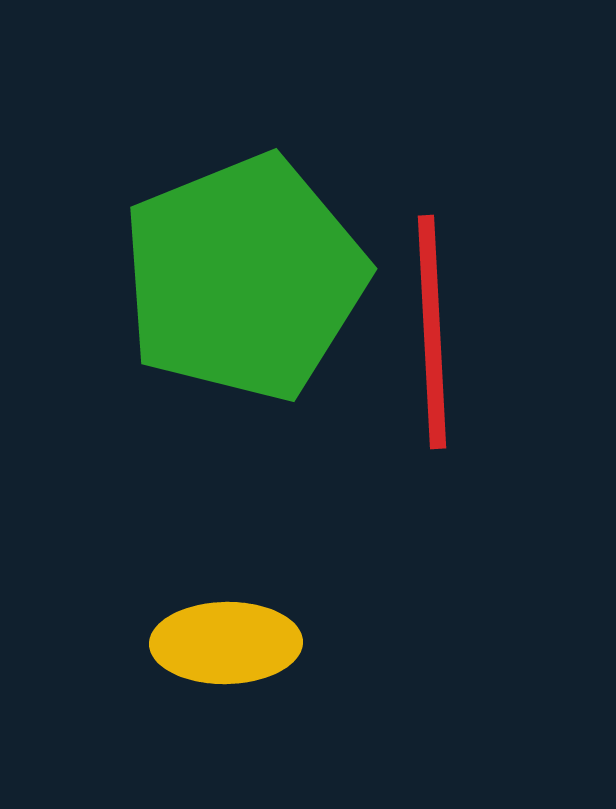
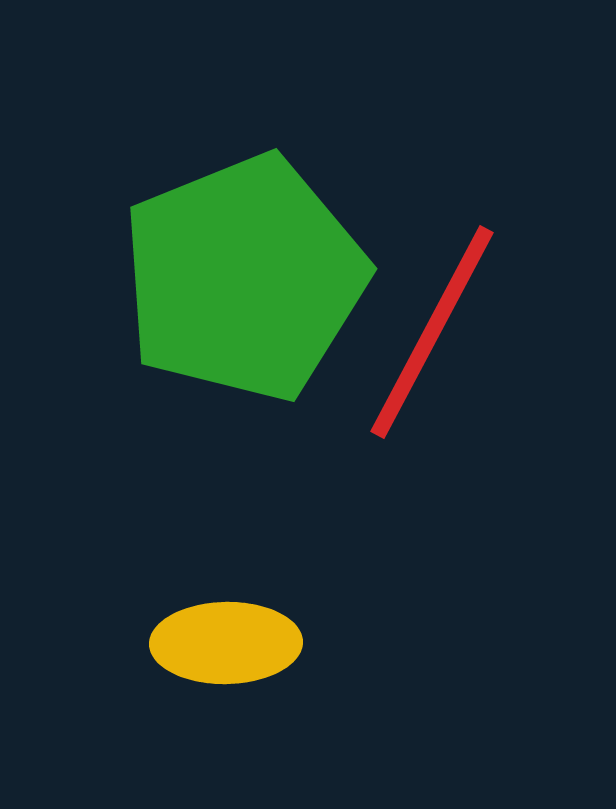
red line: rotated 31 degrees clockwise
